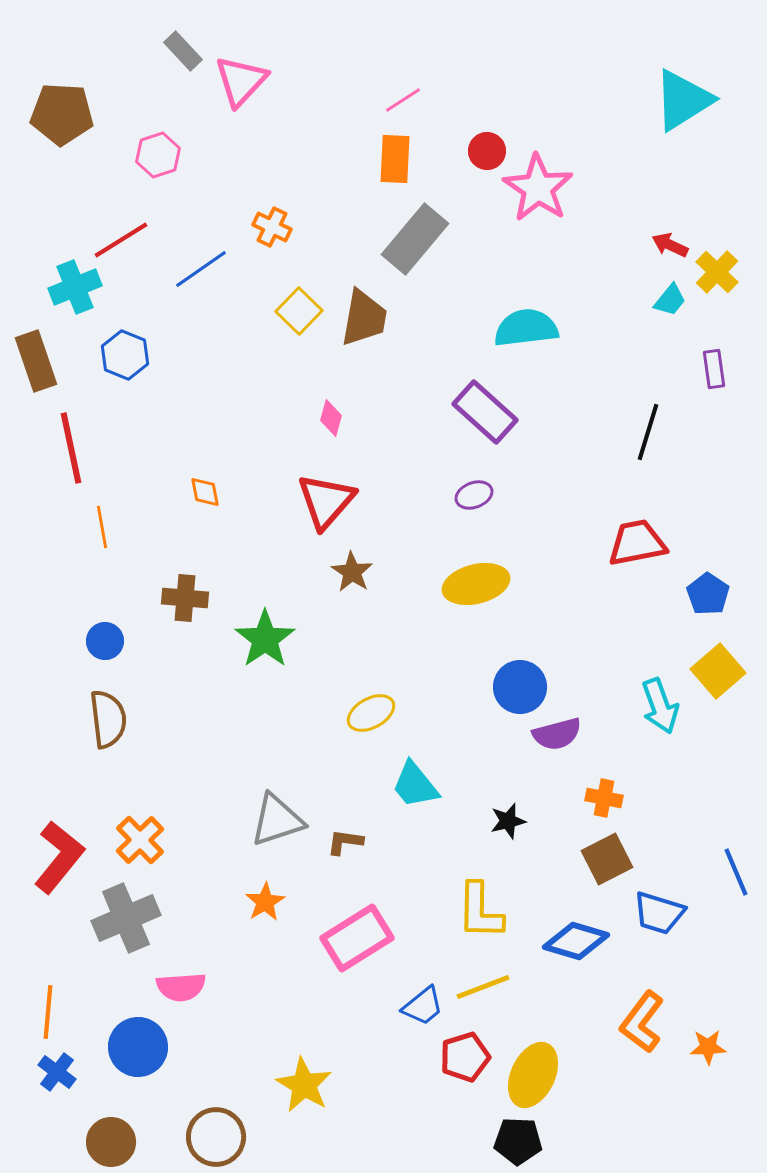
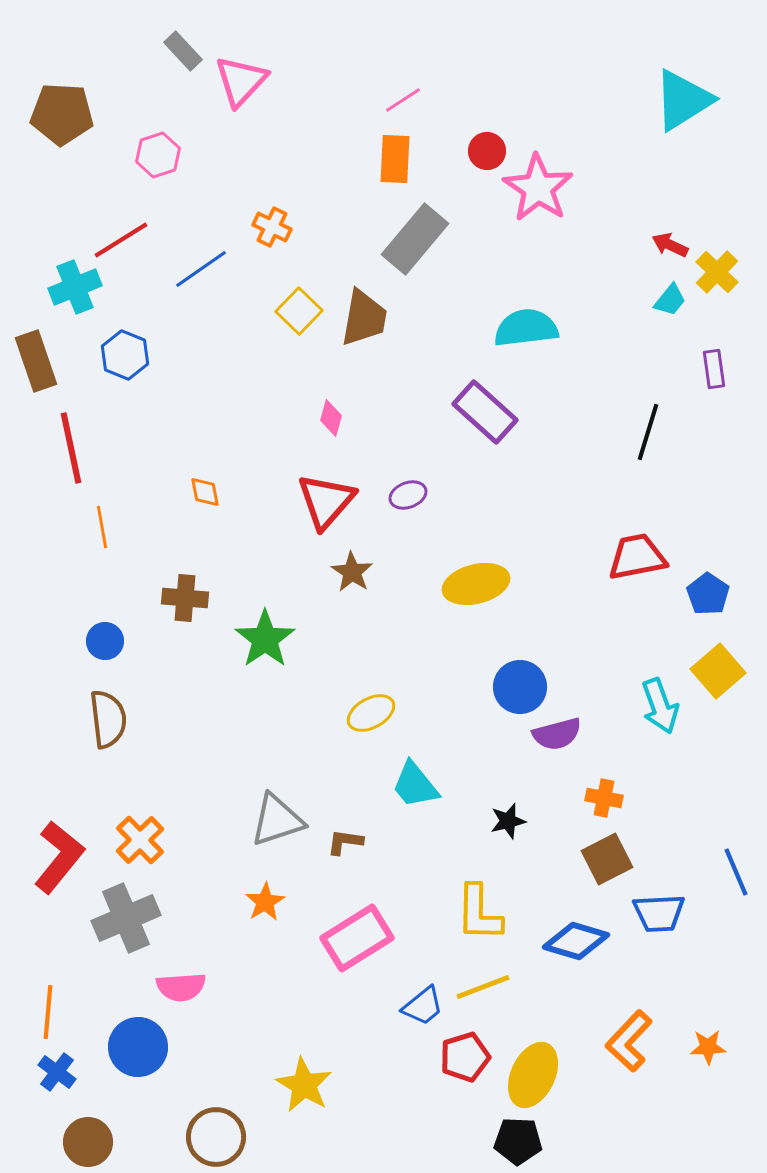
purple ellipse at (474, 495): moved 66 px left
red trapezoid at (637, 543): moved 14 px down
yellow L-shape at (480, 911): moved 1 px left, 2 px down
blue trapezoid at (659, 913): rotated 20 degrees counterclockwise
orange L-shape at (642, 1022): moved 13 px left, 19 px down; rotated 6 degrees clockwise
brown circle at (111, 1142): moved 23 px left
